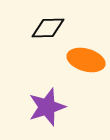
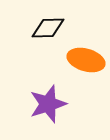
purple star: moved 1 px right, 3 px up
